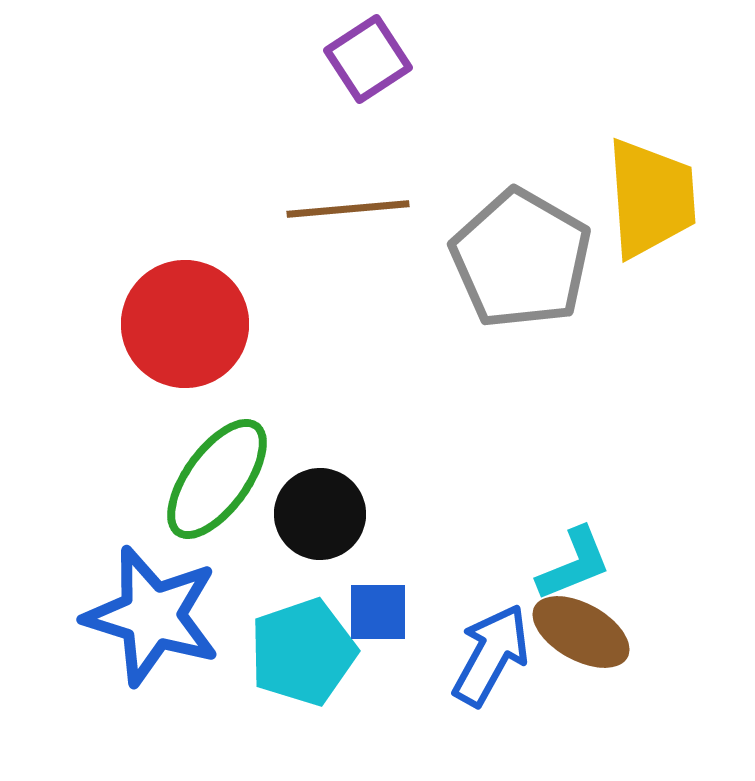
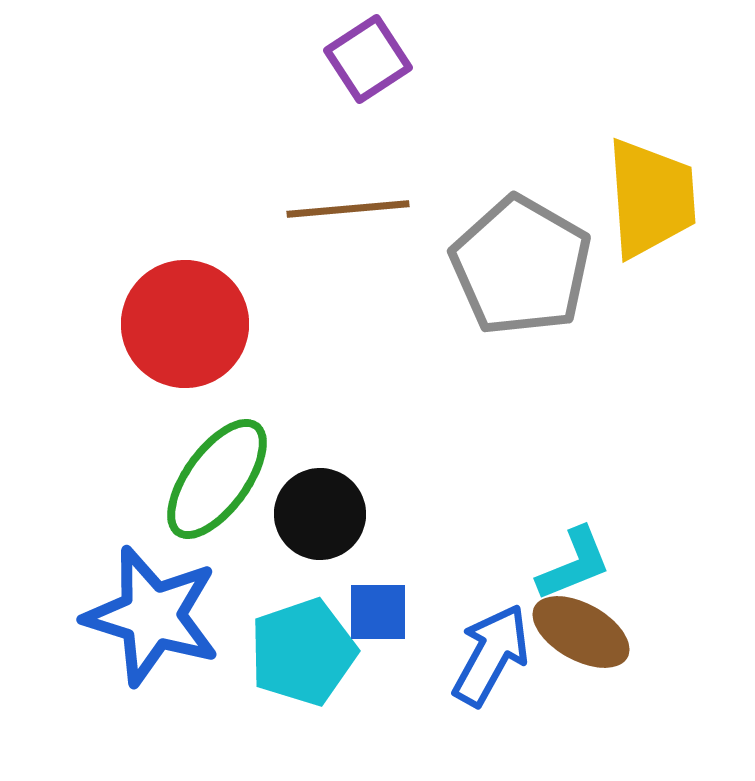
gray pentagon: moved 7 px down
